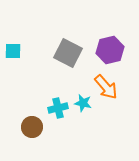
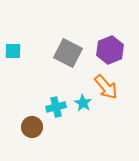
purple hexagon: rotated 8 degrees counterclockwise
cyan star: rotated 18 degrees clockwise
cyan cross: moved 2 px left, 1 px up
